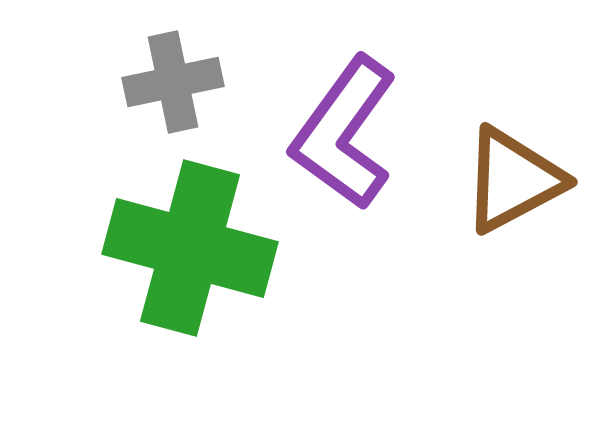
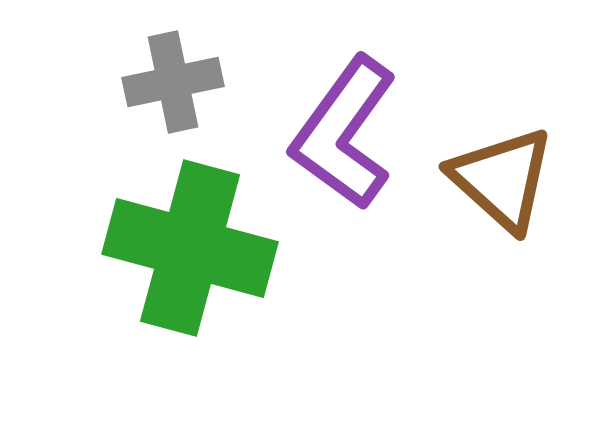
brown triangle: moved 11 px left, 1 px up; rotated 50 degrees counterclockwise
